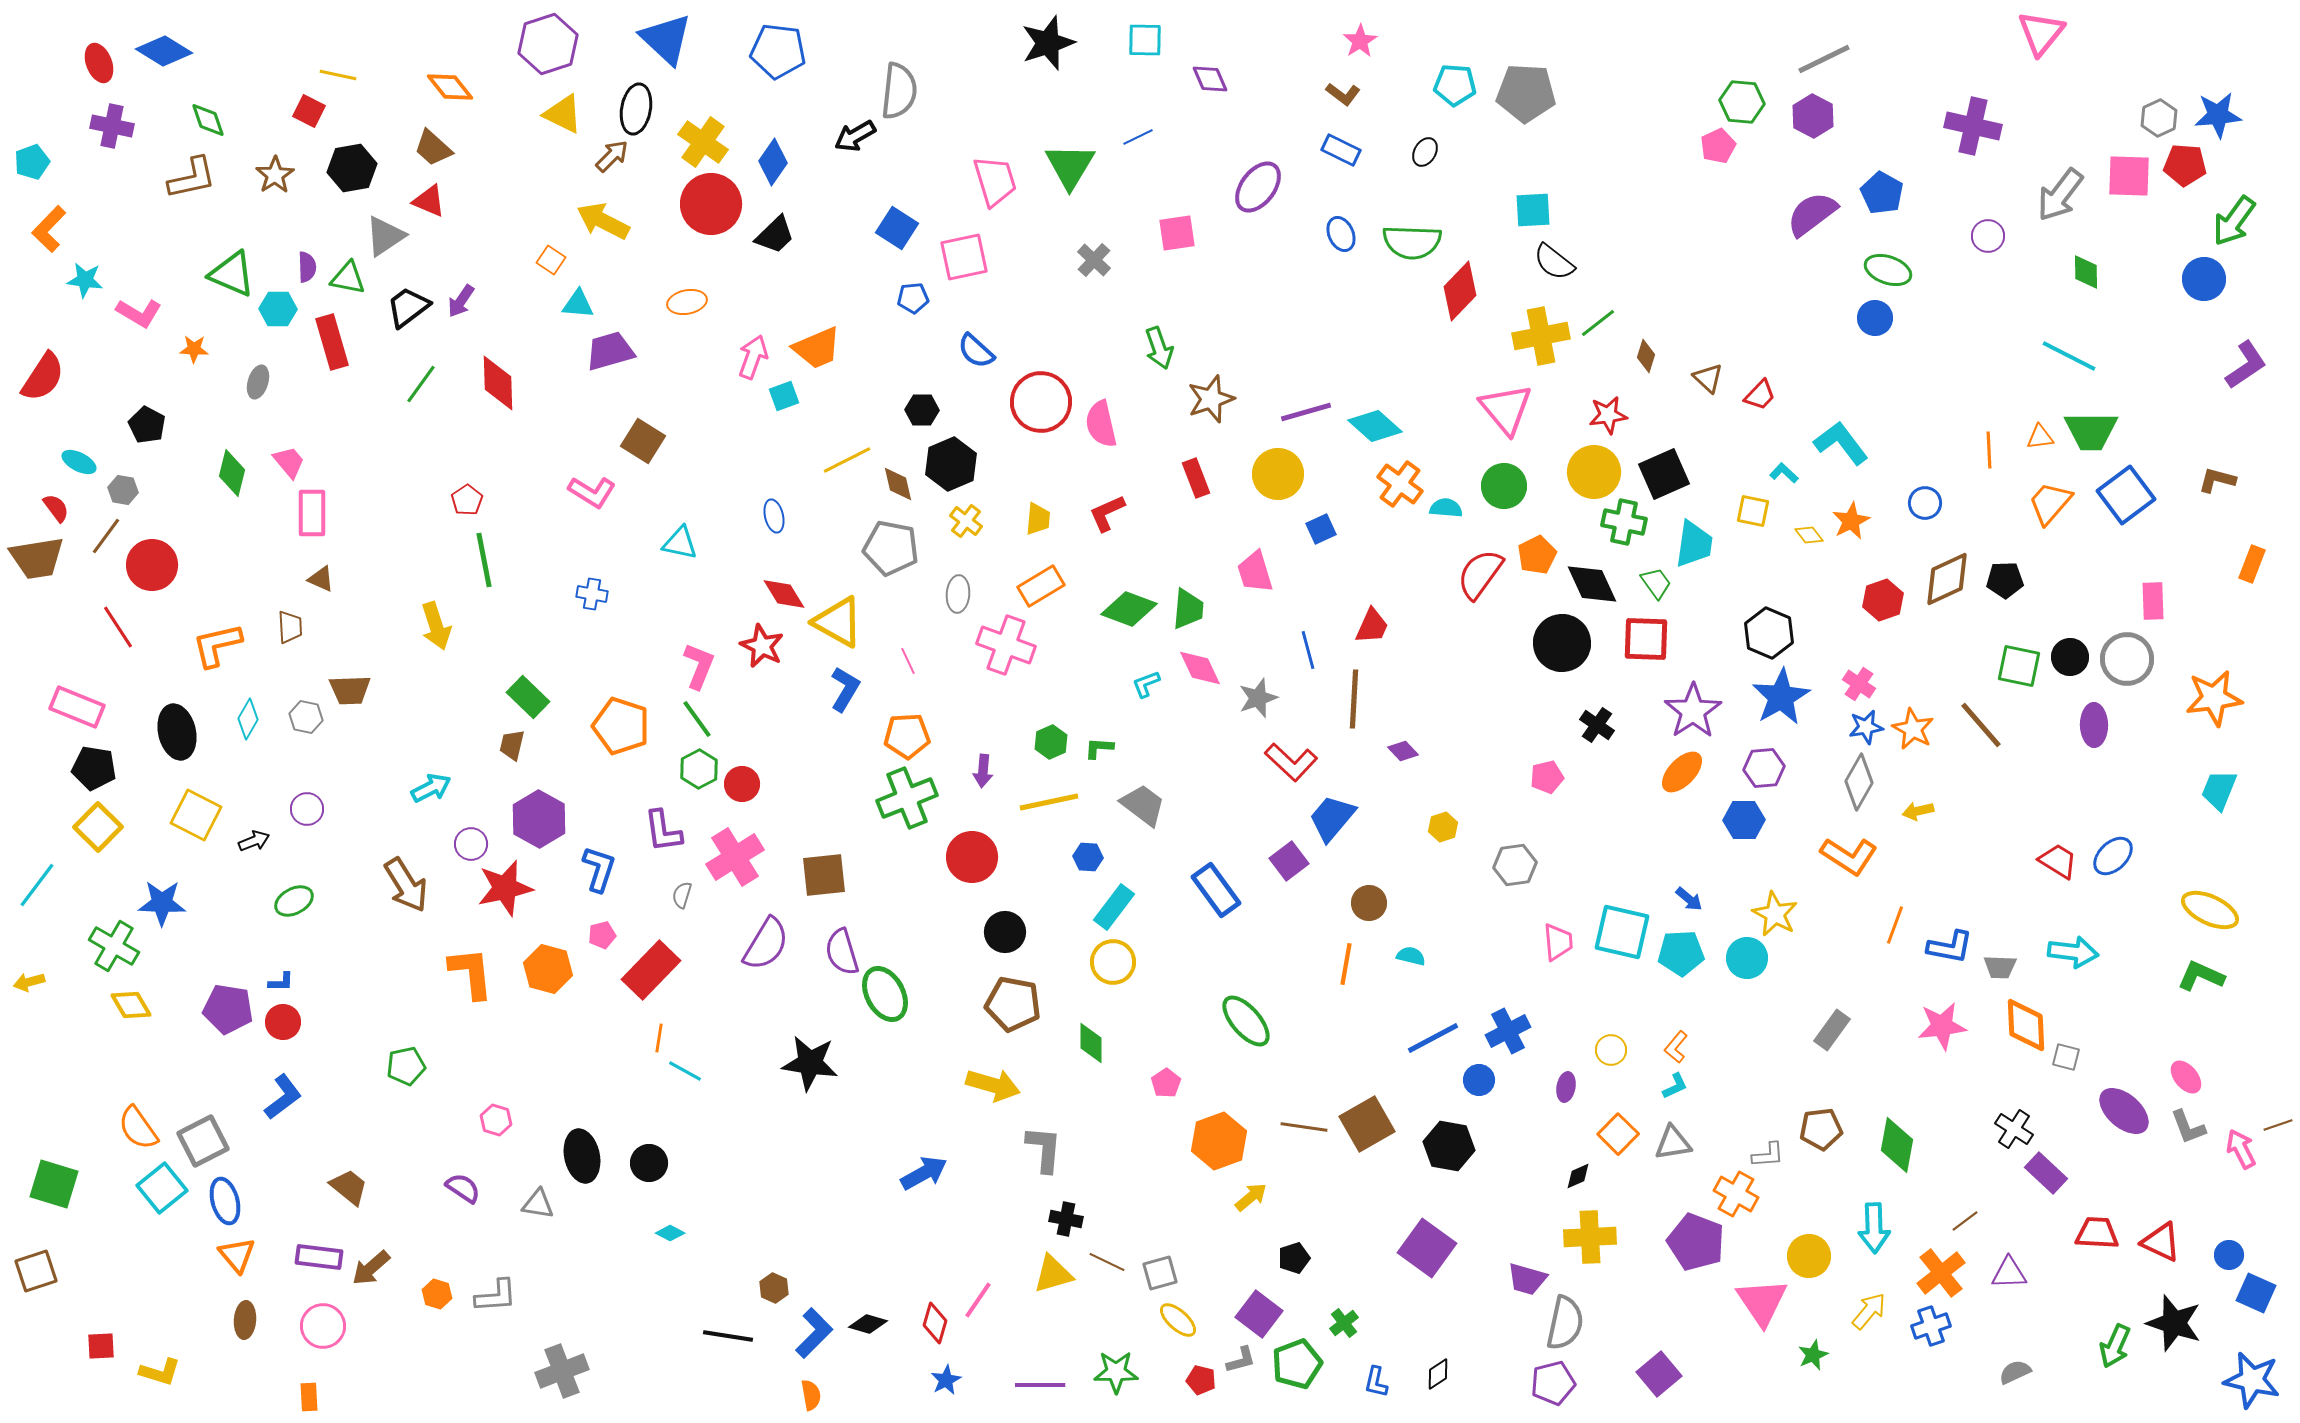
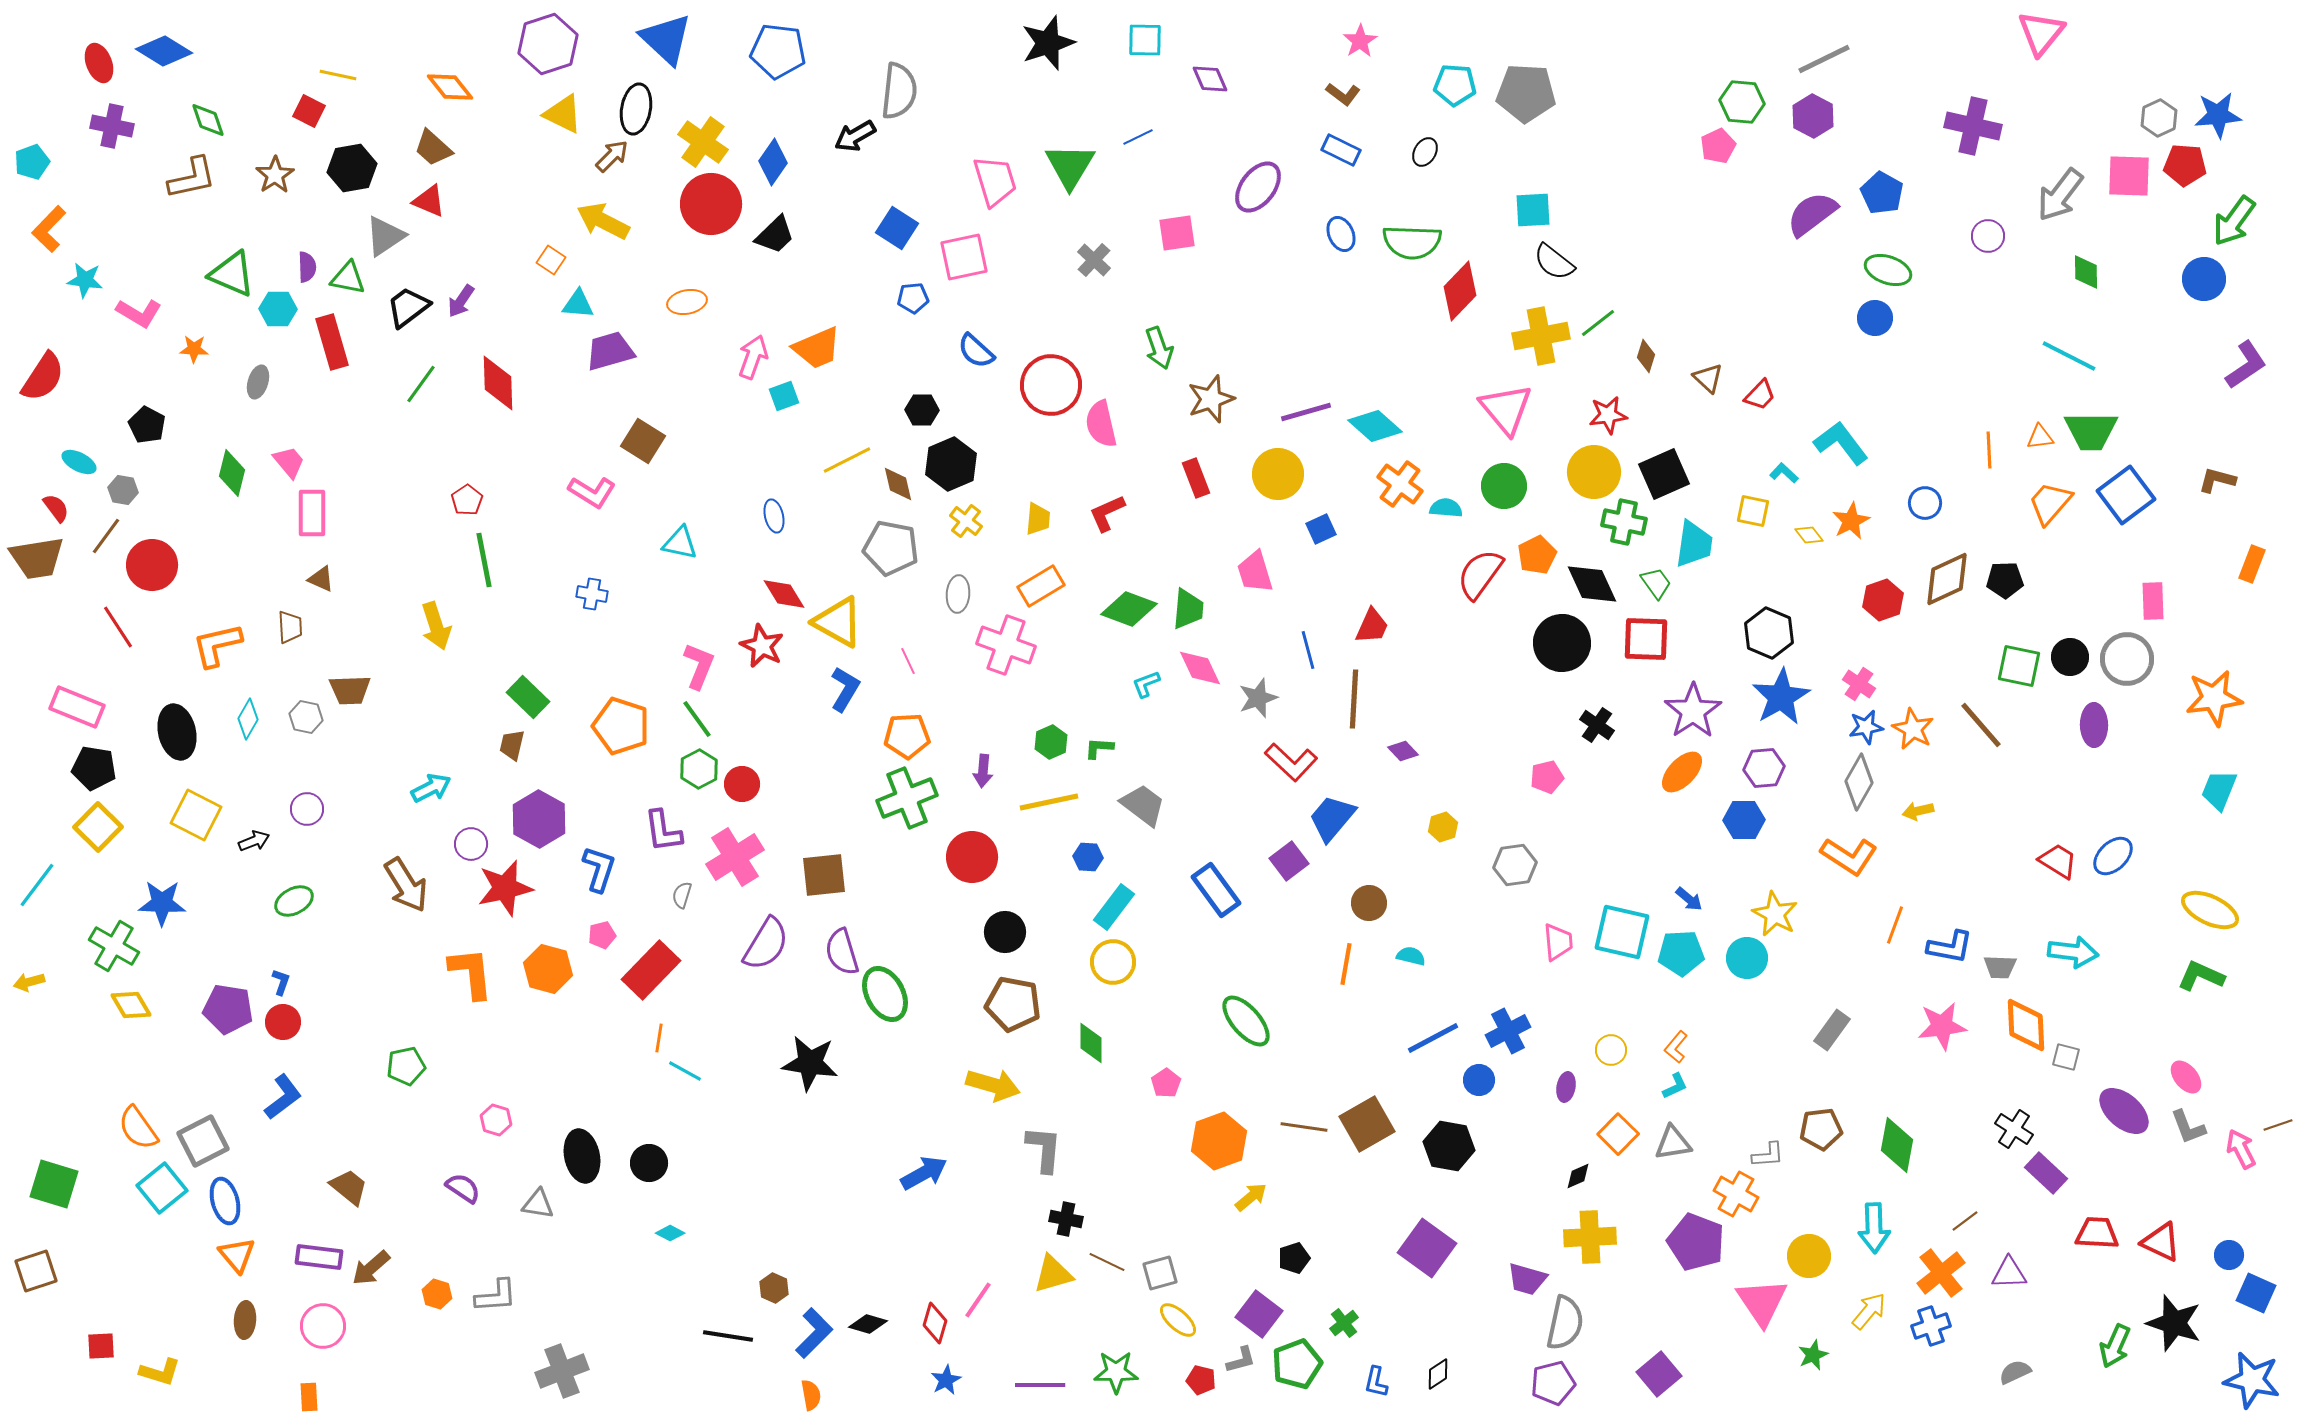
red circle at (1041, 402): moved 10 px right, 17 px up
blue L-shape at (281, 982): rotated 72 degrees counterclockwise
